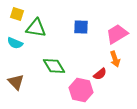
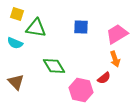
red semicircle: moved 4 px right, 4 px down
